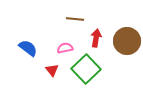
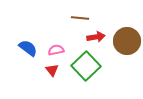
brown line: moved 5 px right, 1 px up
red arrow: moved 1 px up; rotated 72 degrees clockwise
pink semicircle: moved 9 px left, 2 px down
green square: moved 3 px up
